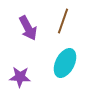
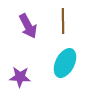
brown line: rotated 20 degrees counterclockwise
purple arrow: moved 2 px up
